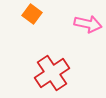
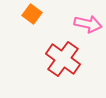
red cross: moved 11 px right, 14 px up; rotated 20 degrees counterclockwise
